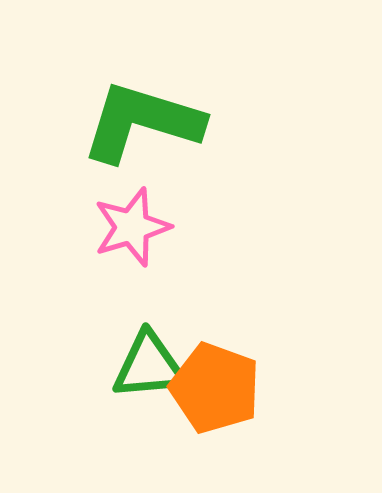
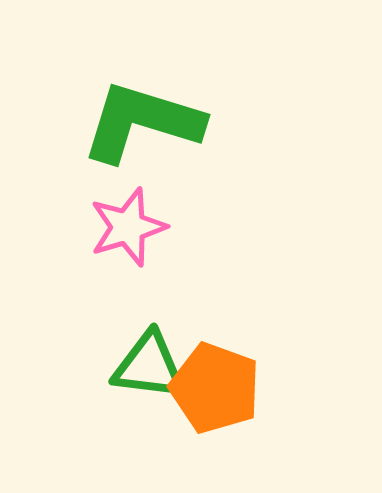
pink star: moved 4 px left
green triangle: rotated 12 degrees clockwise
